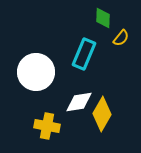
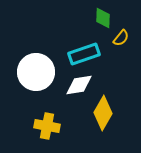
cyan rectangle: rotated 48 degrees clockwise
white diamond: moved 17 px up
yellow diamond: moved 1 px right, 1 px up
